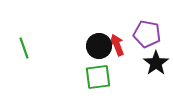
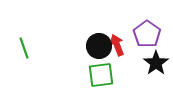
purple pentagon: rotated 24 degrees clockwise
green square: moved 3 px right, 2 px up
